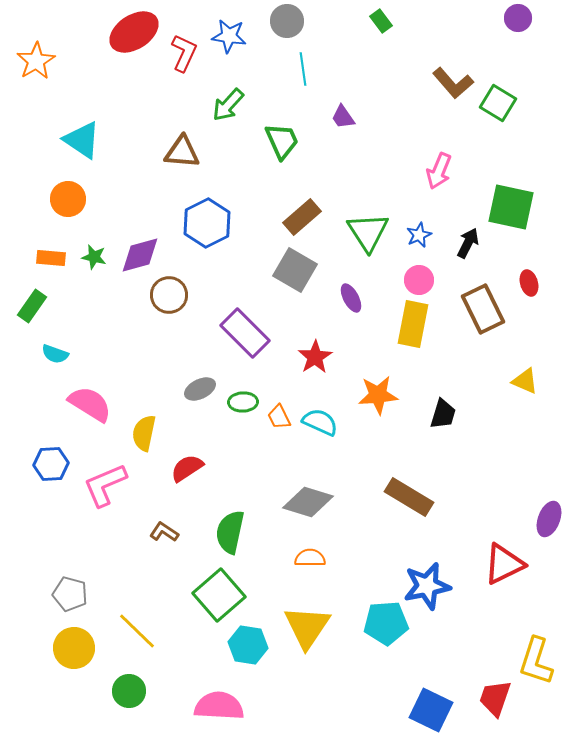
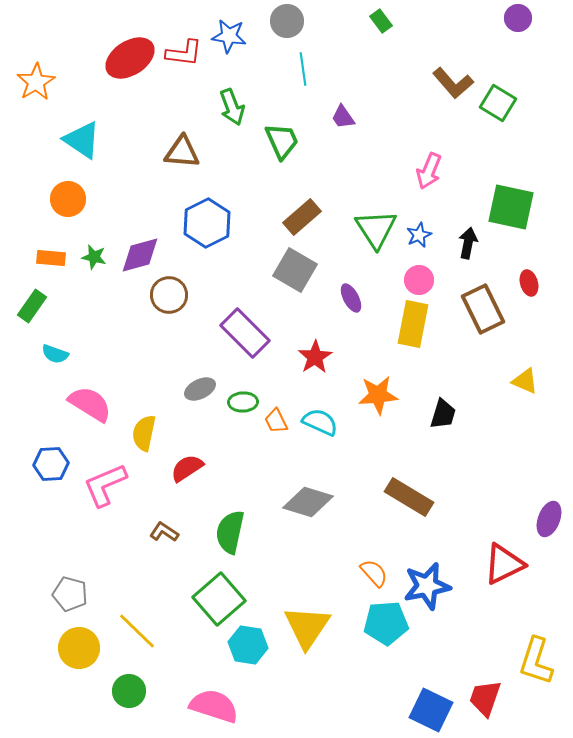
red ellipse at (134, 32): moved 4 px left, 26 px down
red L-shape at (184, 53): rotated 72 degrees clockwise
orange star at (36, 61): moved 21 px down
green arrow at (228, 105): moved 4 px right, 2 px down; rotated 63 degrees counterclockwise
pink arrow at (439, 171): moved 10 px left
green triangle at (368, 232): moved 8 px right, 3 px up
black arrow at (468, 243): rotated 16 degrees counterclockwise
orange trapezoid at (279, 417): moved 3 px left, 4 px down
orange semicircle at (310, 558): moved 64 px right, 15 px down; rotated 48 degrees clockwise
green square at (219, 595): moved 4 px down
yellow circle at (74, 648): moved 5 px right
red trapezoid at (495, 698): moved 10 px left
pink semicircle at (219, 706): moved 5 px left; rotated 15 degrees clockwise
